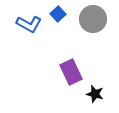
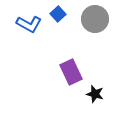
gray circle: moved 2 px right
